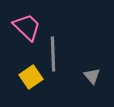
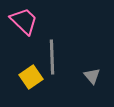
pink trapezoid: moved 3 px left, 6 px up
gray line: moved 1 px left, 3 px down
